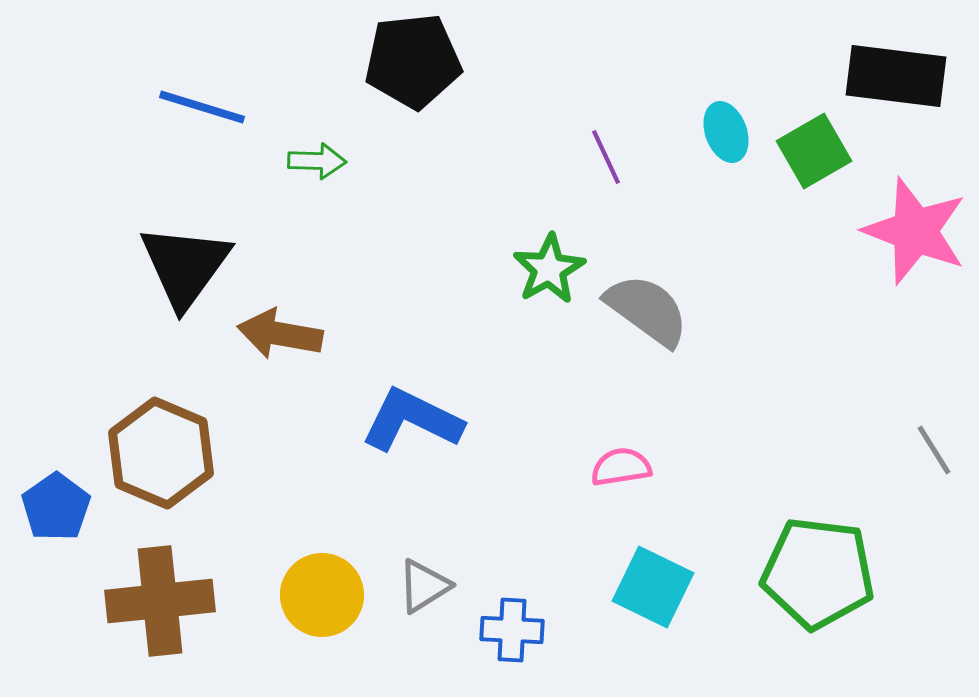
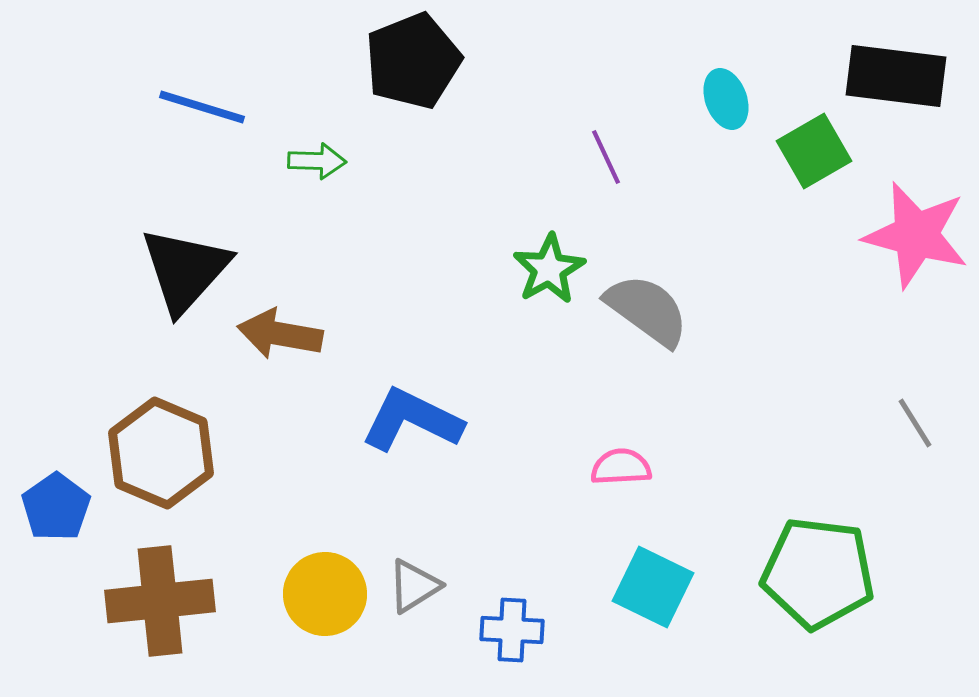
black pentagon: rotated 16 degrees counterclockwise
cyan ellipse: moved 33 px up
pink star: moved 1 px right, 4 px down; rotated 6 degrees counterclockwise
black triangle: moved 4 px down; rotated 6 degrees clockwise
gray line: moved 19 px left, 27 px up
pink semicircle: rotated 6 degrees clockwise
gray triangle: moved 10 px left
yellow circle: moved 3 px right, 1 px up
